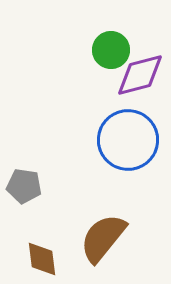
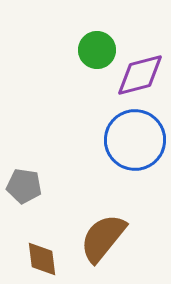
green circle: moved 14 px left
blue circle: moved 7 px right
